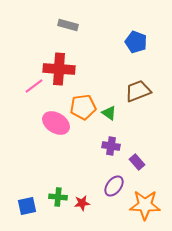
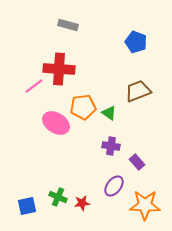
green cross: rotated 18 degrees clockwise
